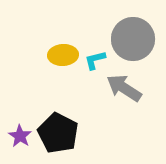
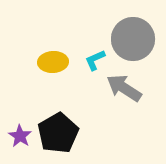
yellow ellipse: moved 10 px left, 7 px down
cyan L-shape: rotated 10 degrees counterclockwise
black pentagon: rotated 15 degrees clockwise
